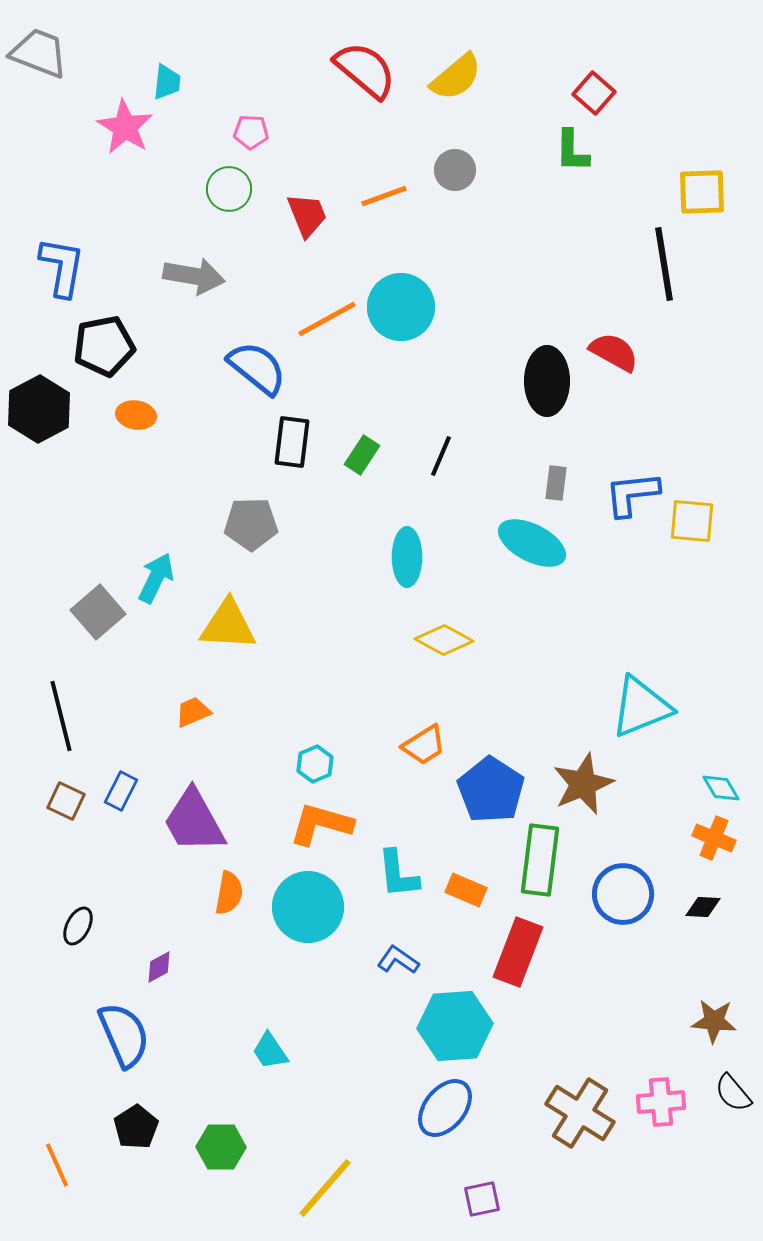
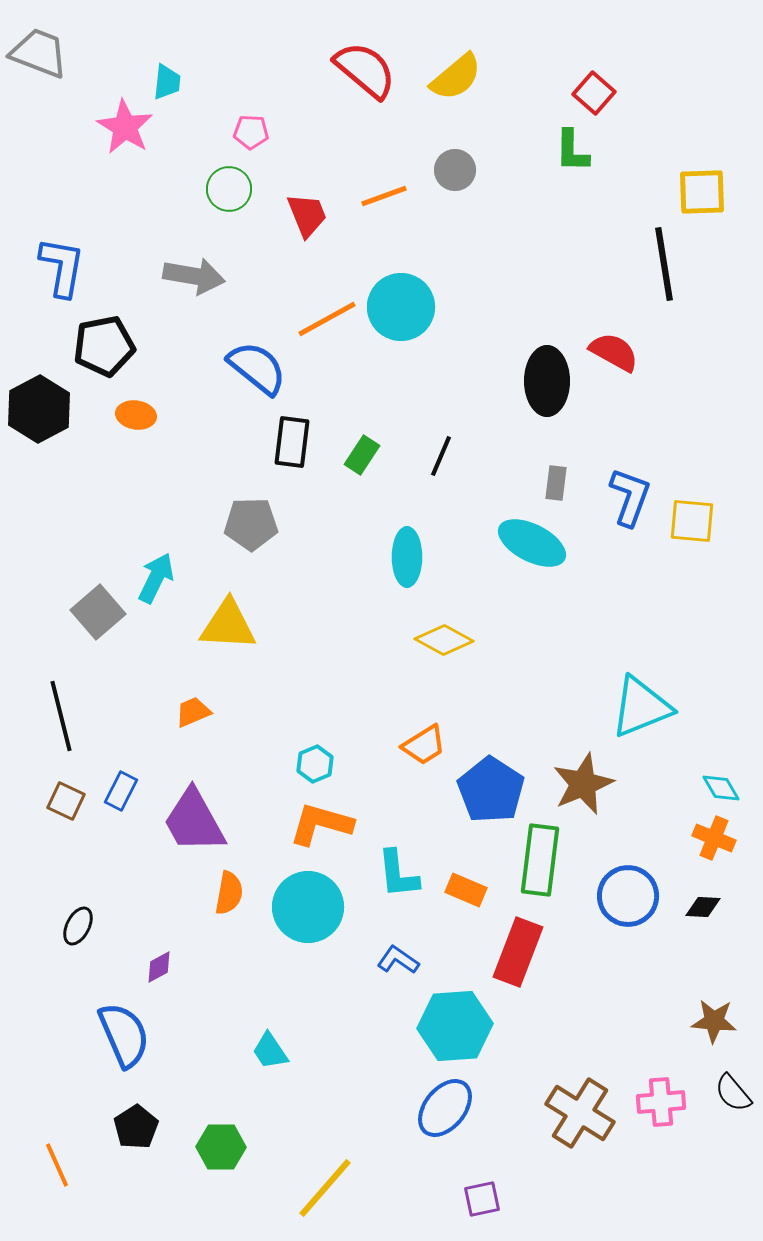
blue L-shape at (632, 494): moved 2 px left, 3 px down; rotated 116 degrees clockwise
blue circle at (623, 894): moved 5 px right, 2 px down
